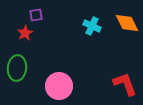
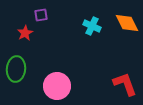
purple square: moved 5 px right
green ellipse: moved 1 px left, 1 px down
pink circle: moved 2 px left
